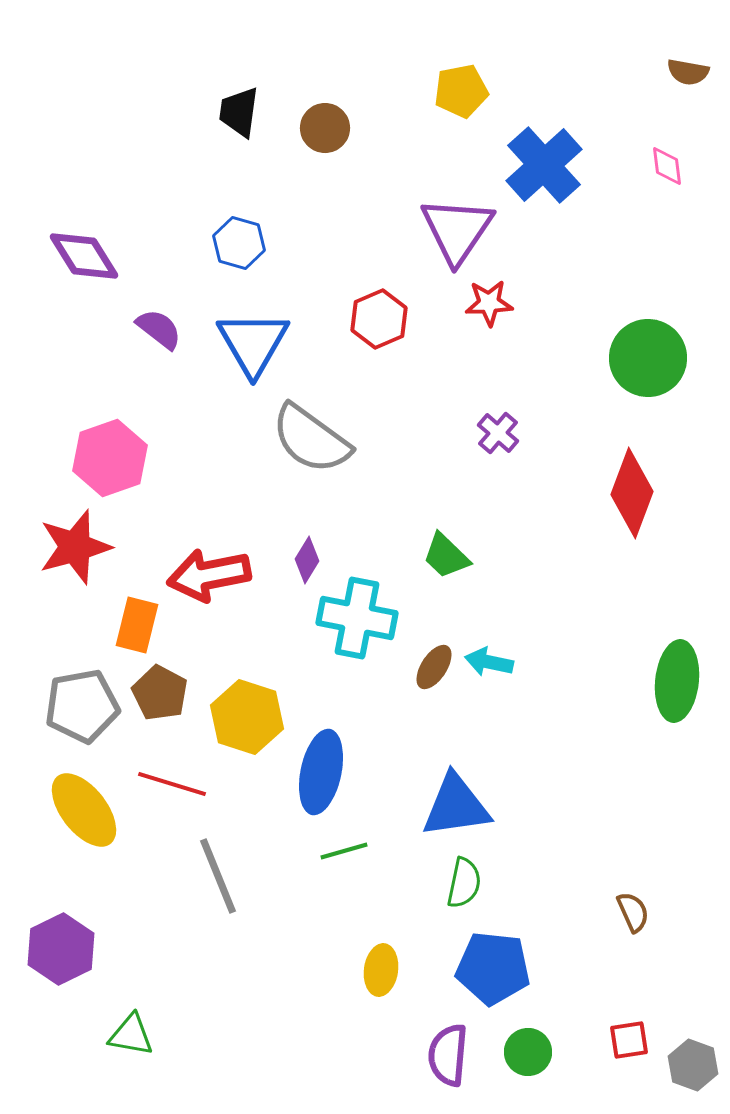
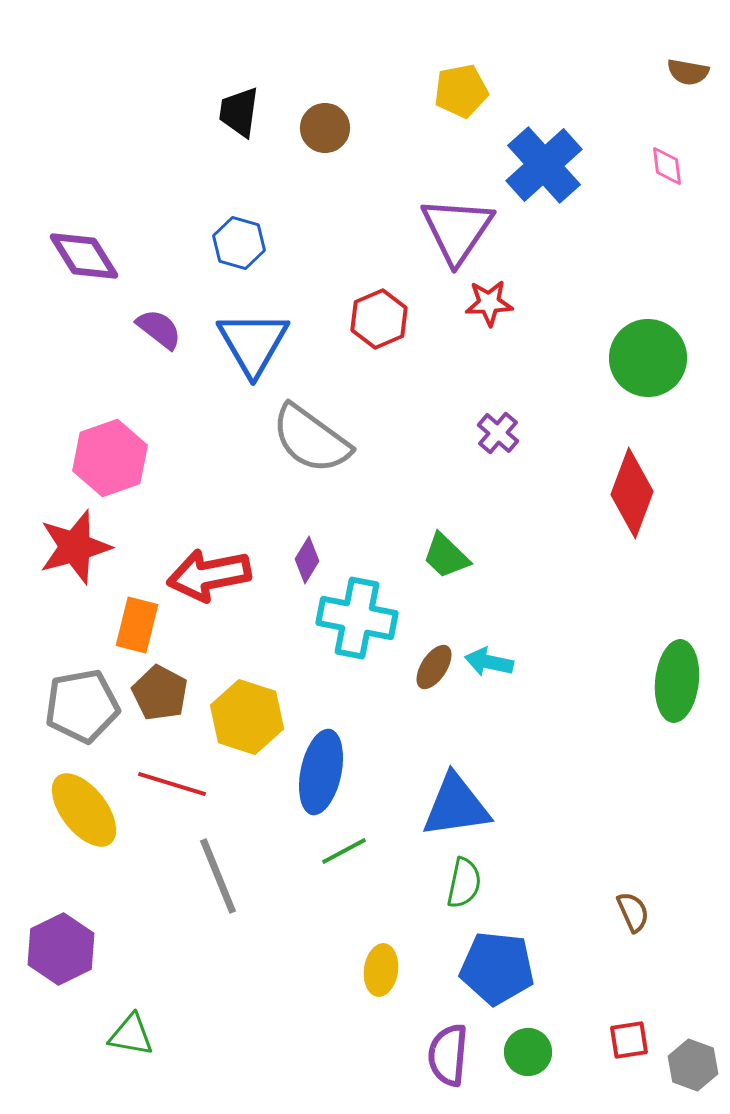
green line at (344, 851): rotated 12 degrees counterclockwise
blue pentagon at (493, 968): moved 4 px right
